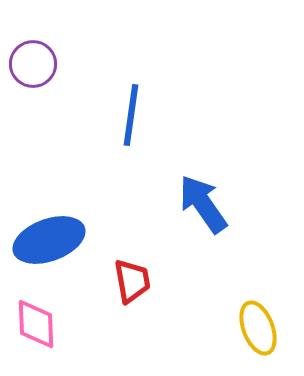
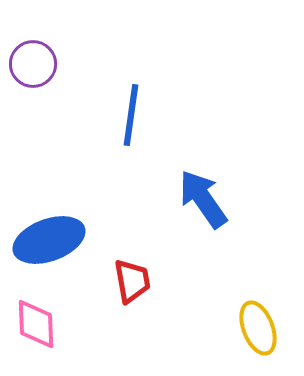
blue arrow: moved 5 px up
